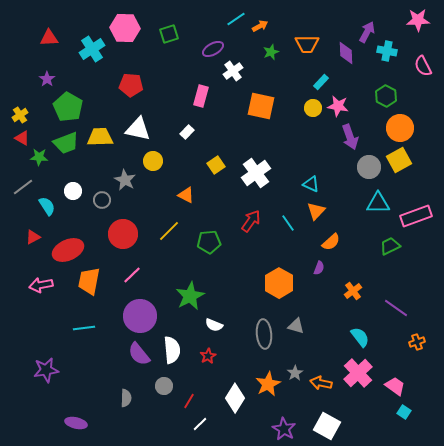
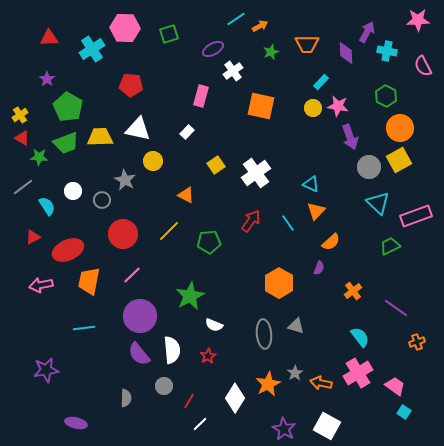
cyan triangle at (378, 203): rotated 45 degrees clockwise
pink cross at (358, 373): rotated 12 degrees clockwise
